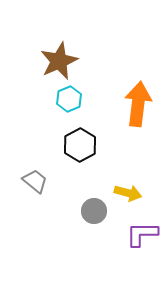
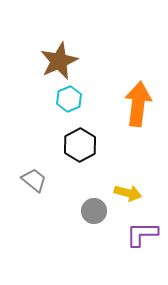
gray trapezoid: moved 1 px left, 1 px up
